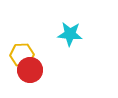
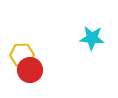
cyan star: moved 22 px right, 4 px down
